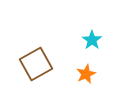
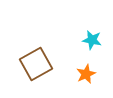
cyan star: rotated 24 degrees counterclockwise
